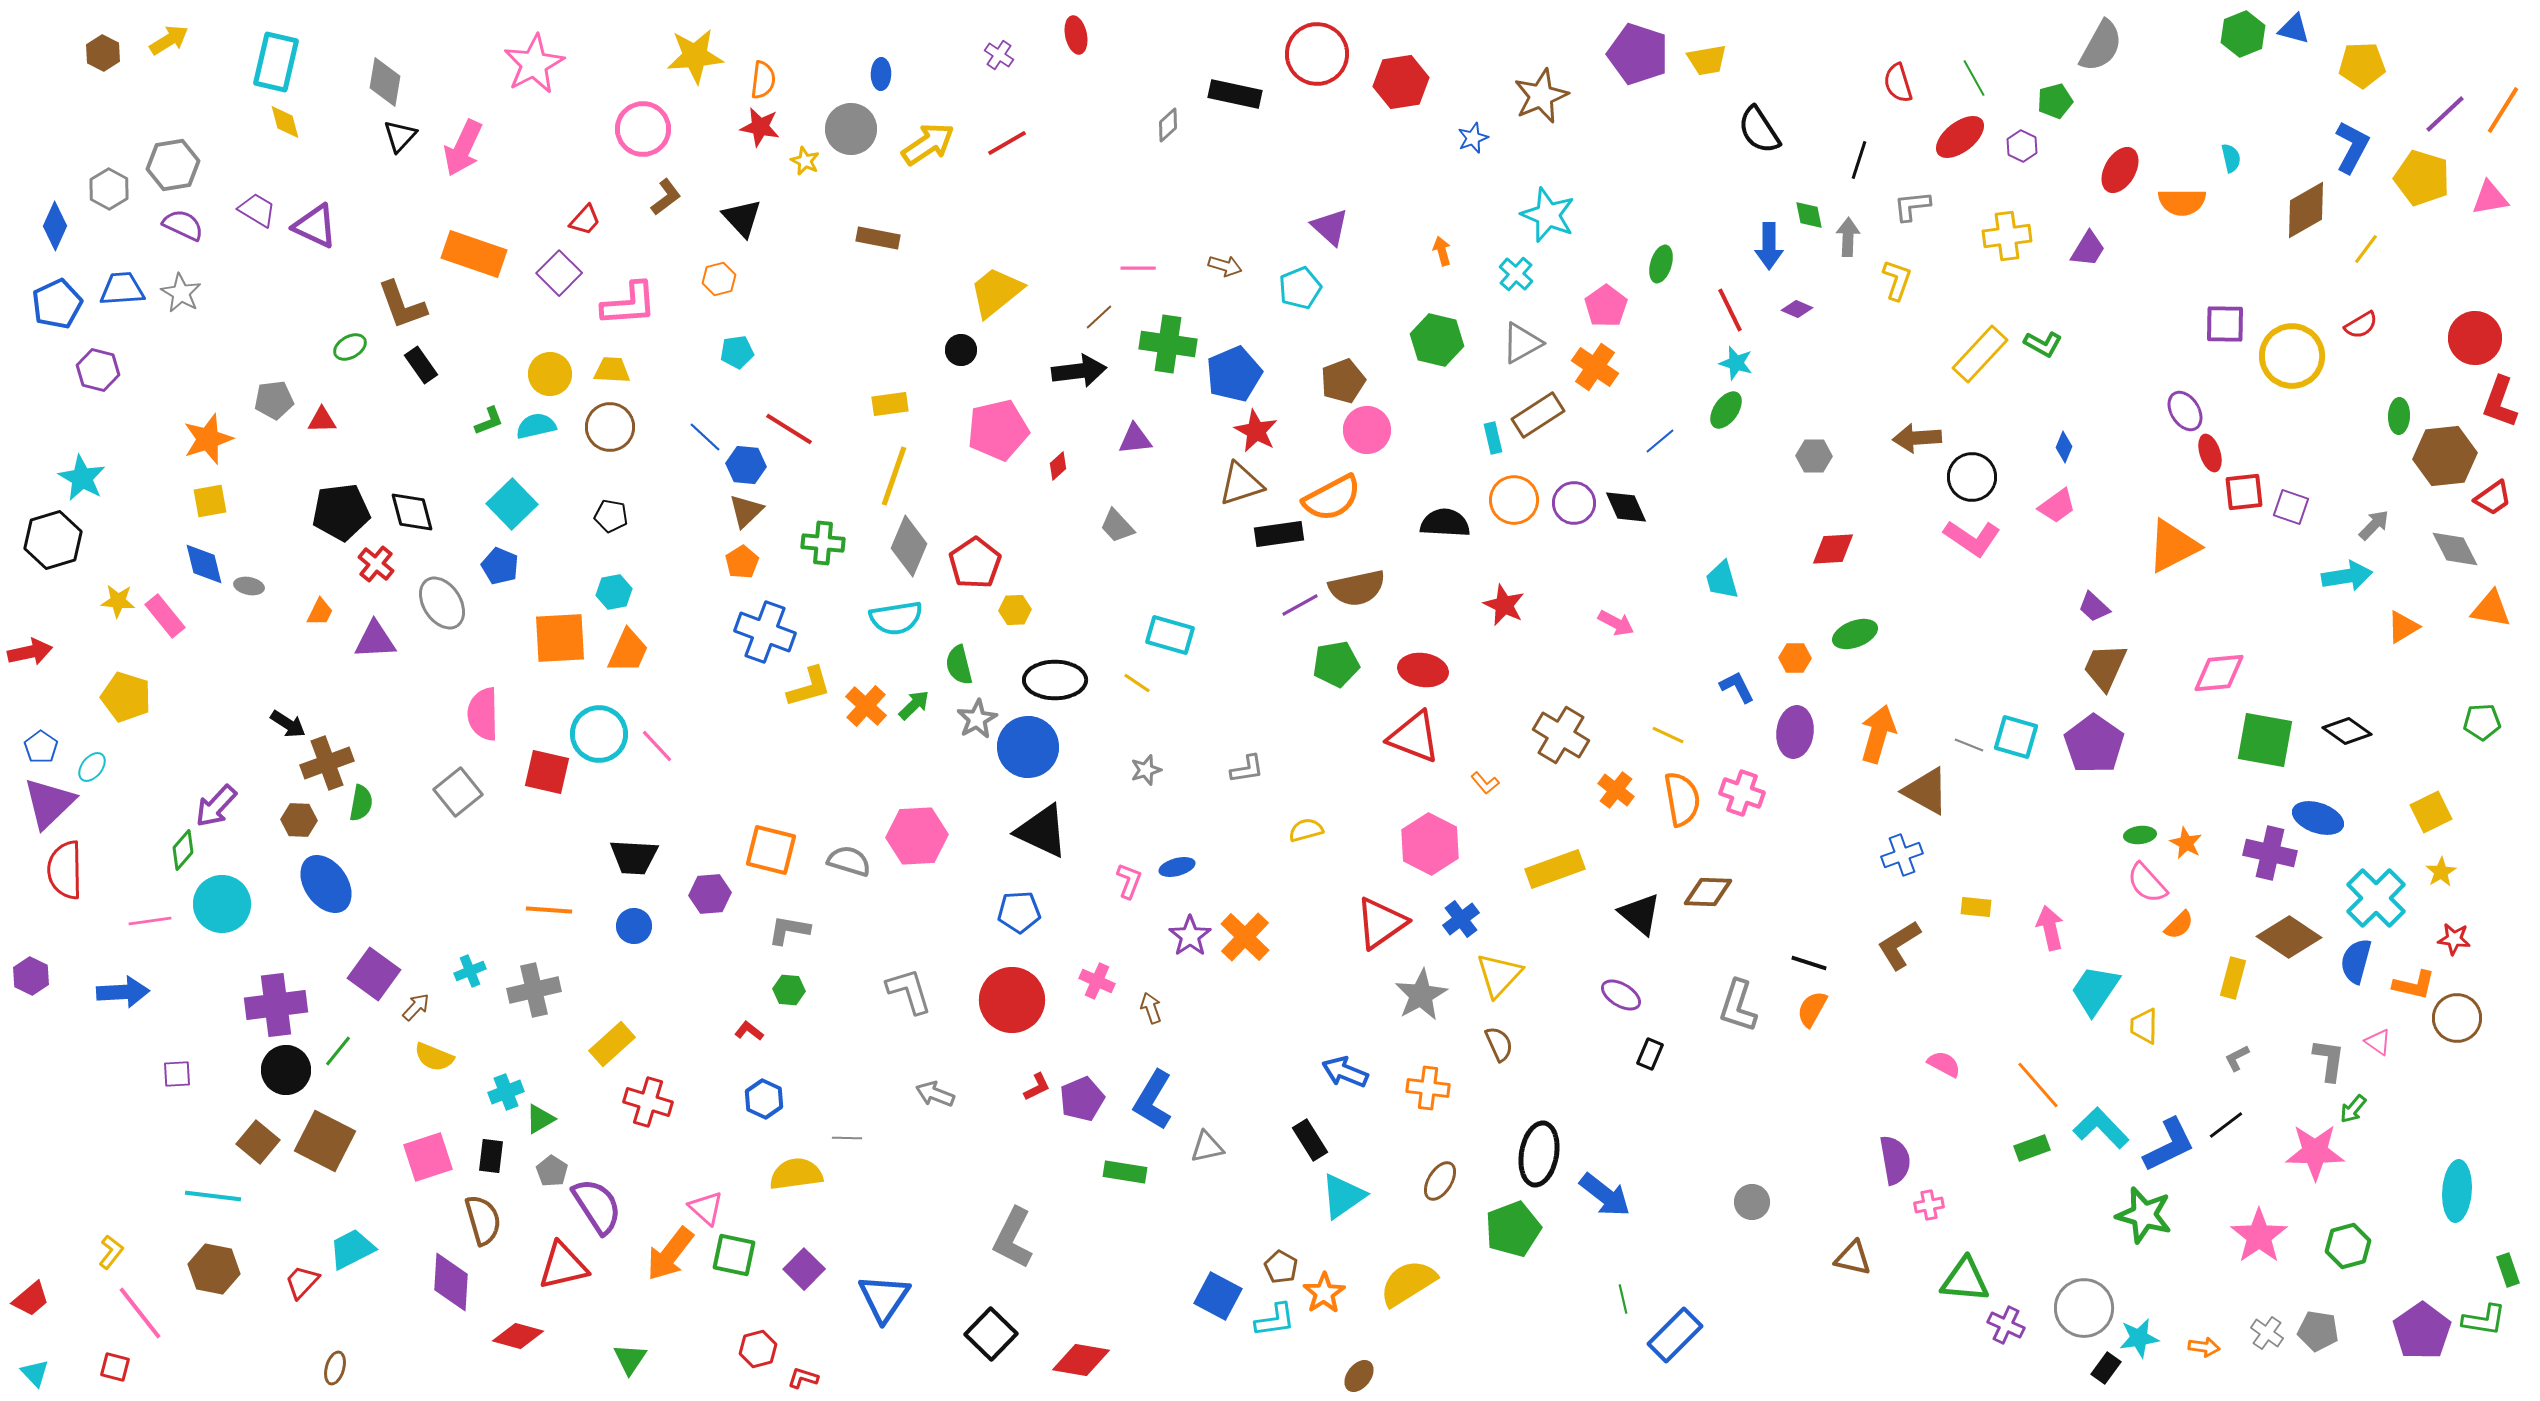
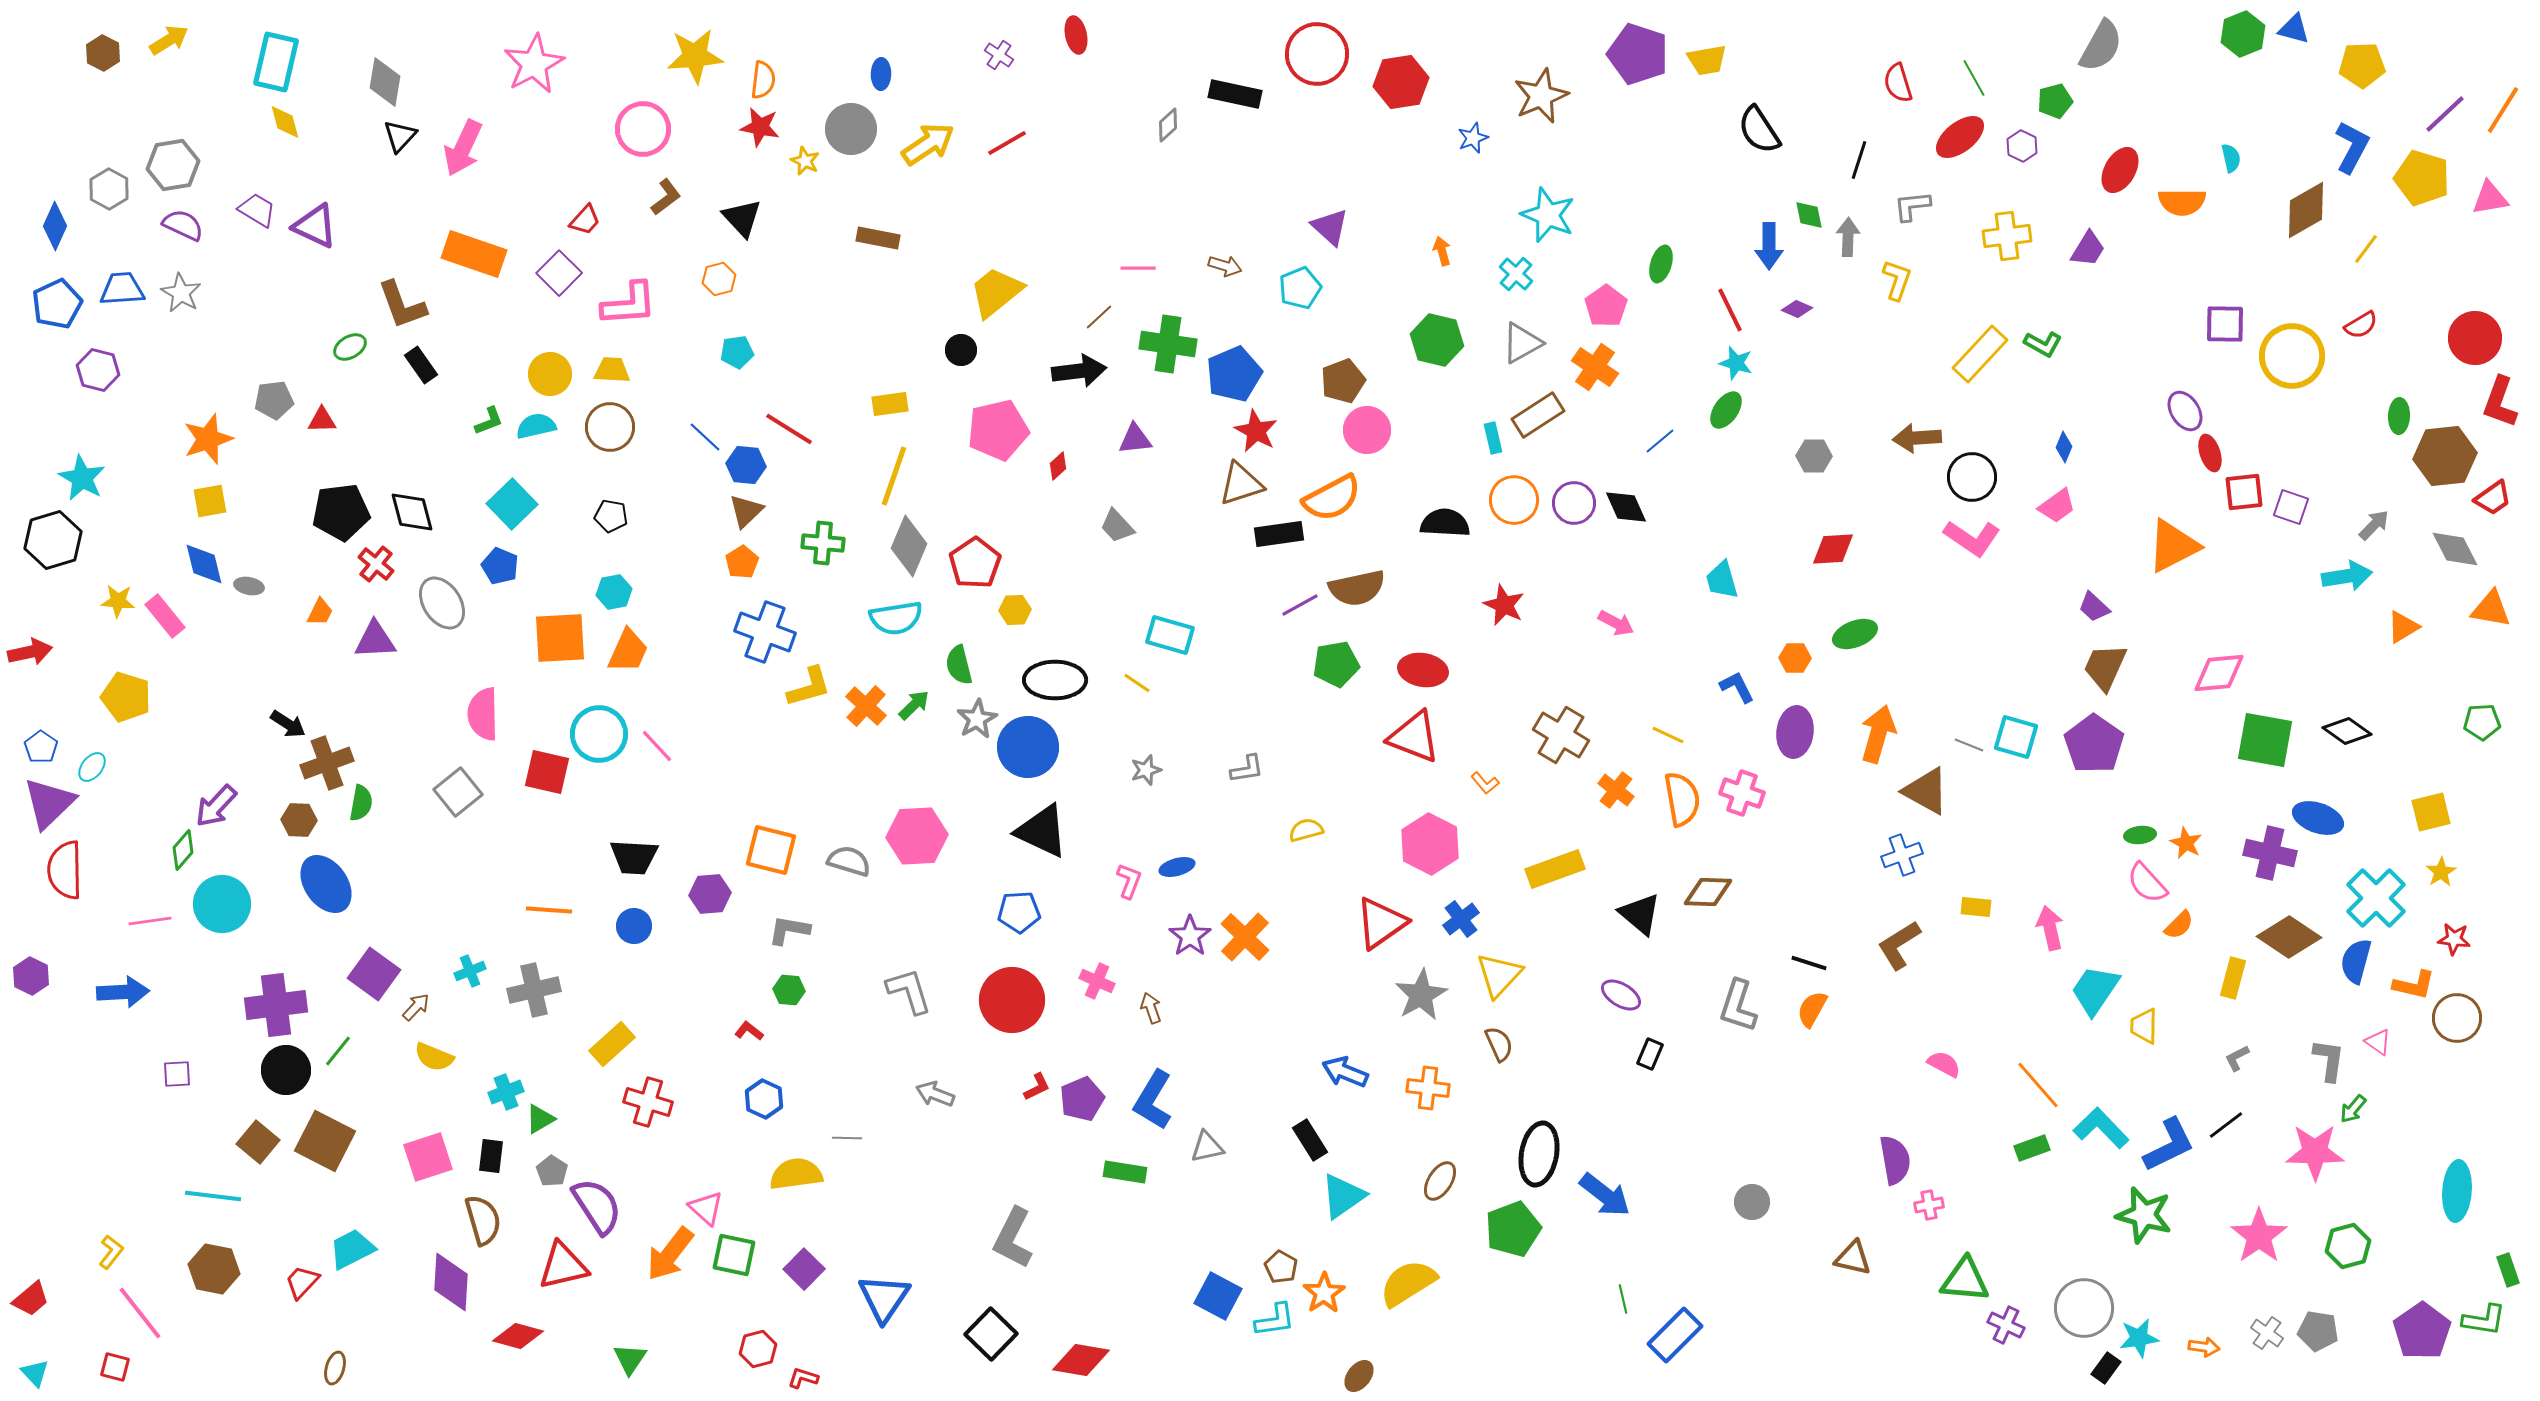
yellow square at (2431, 812): rotated 12 degrees clockwise
